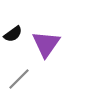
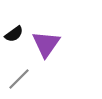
black semicircle: moved 1 px right
